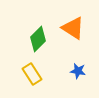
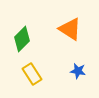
orange triangle: moved 3 px left, 1 px down
green diamond: moved 16 px left
